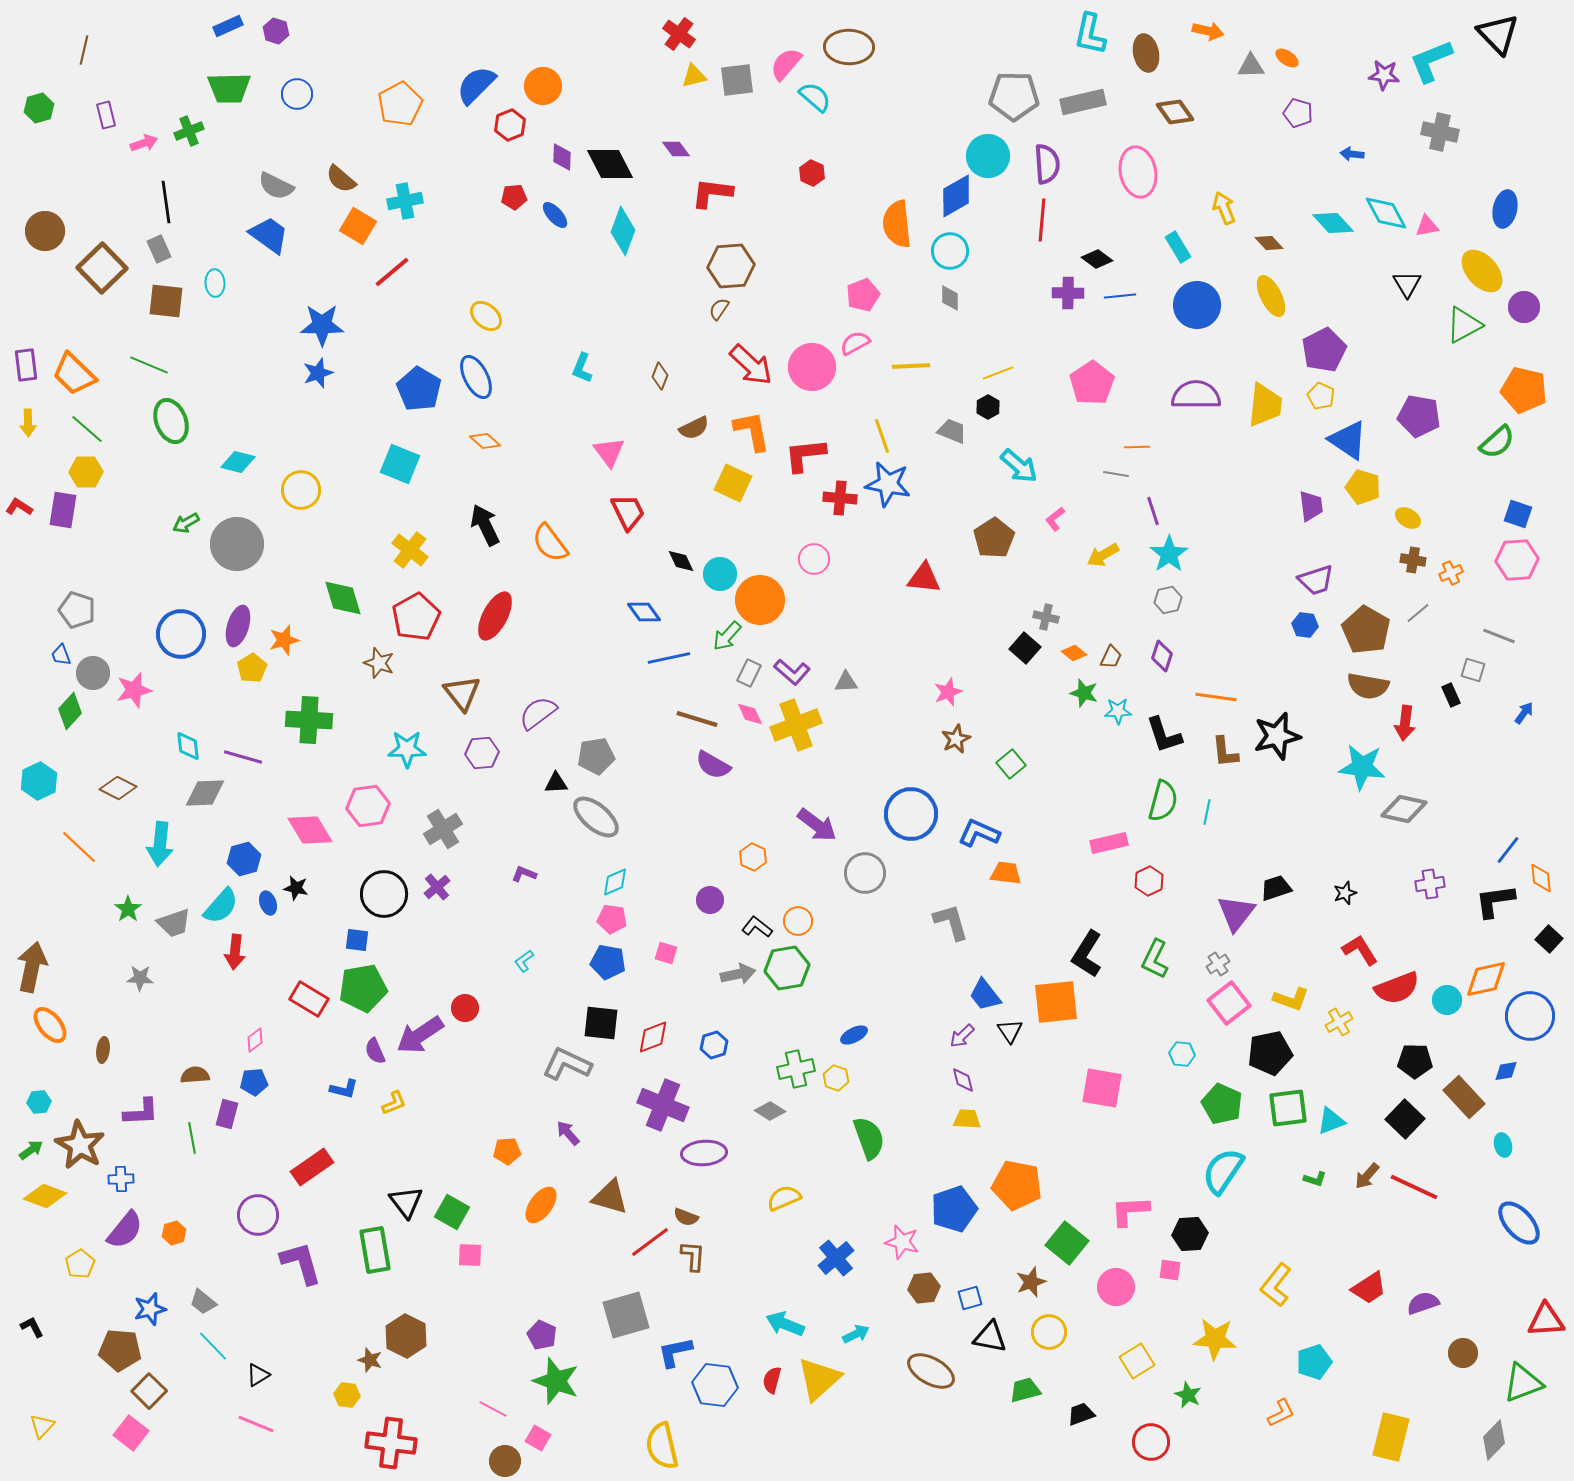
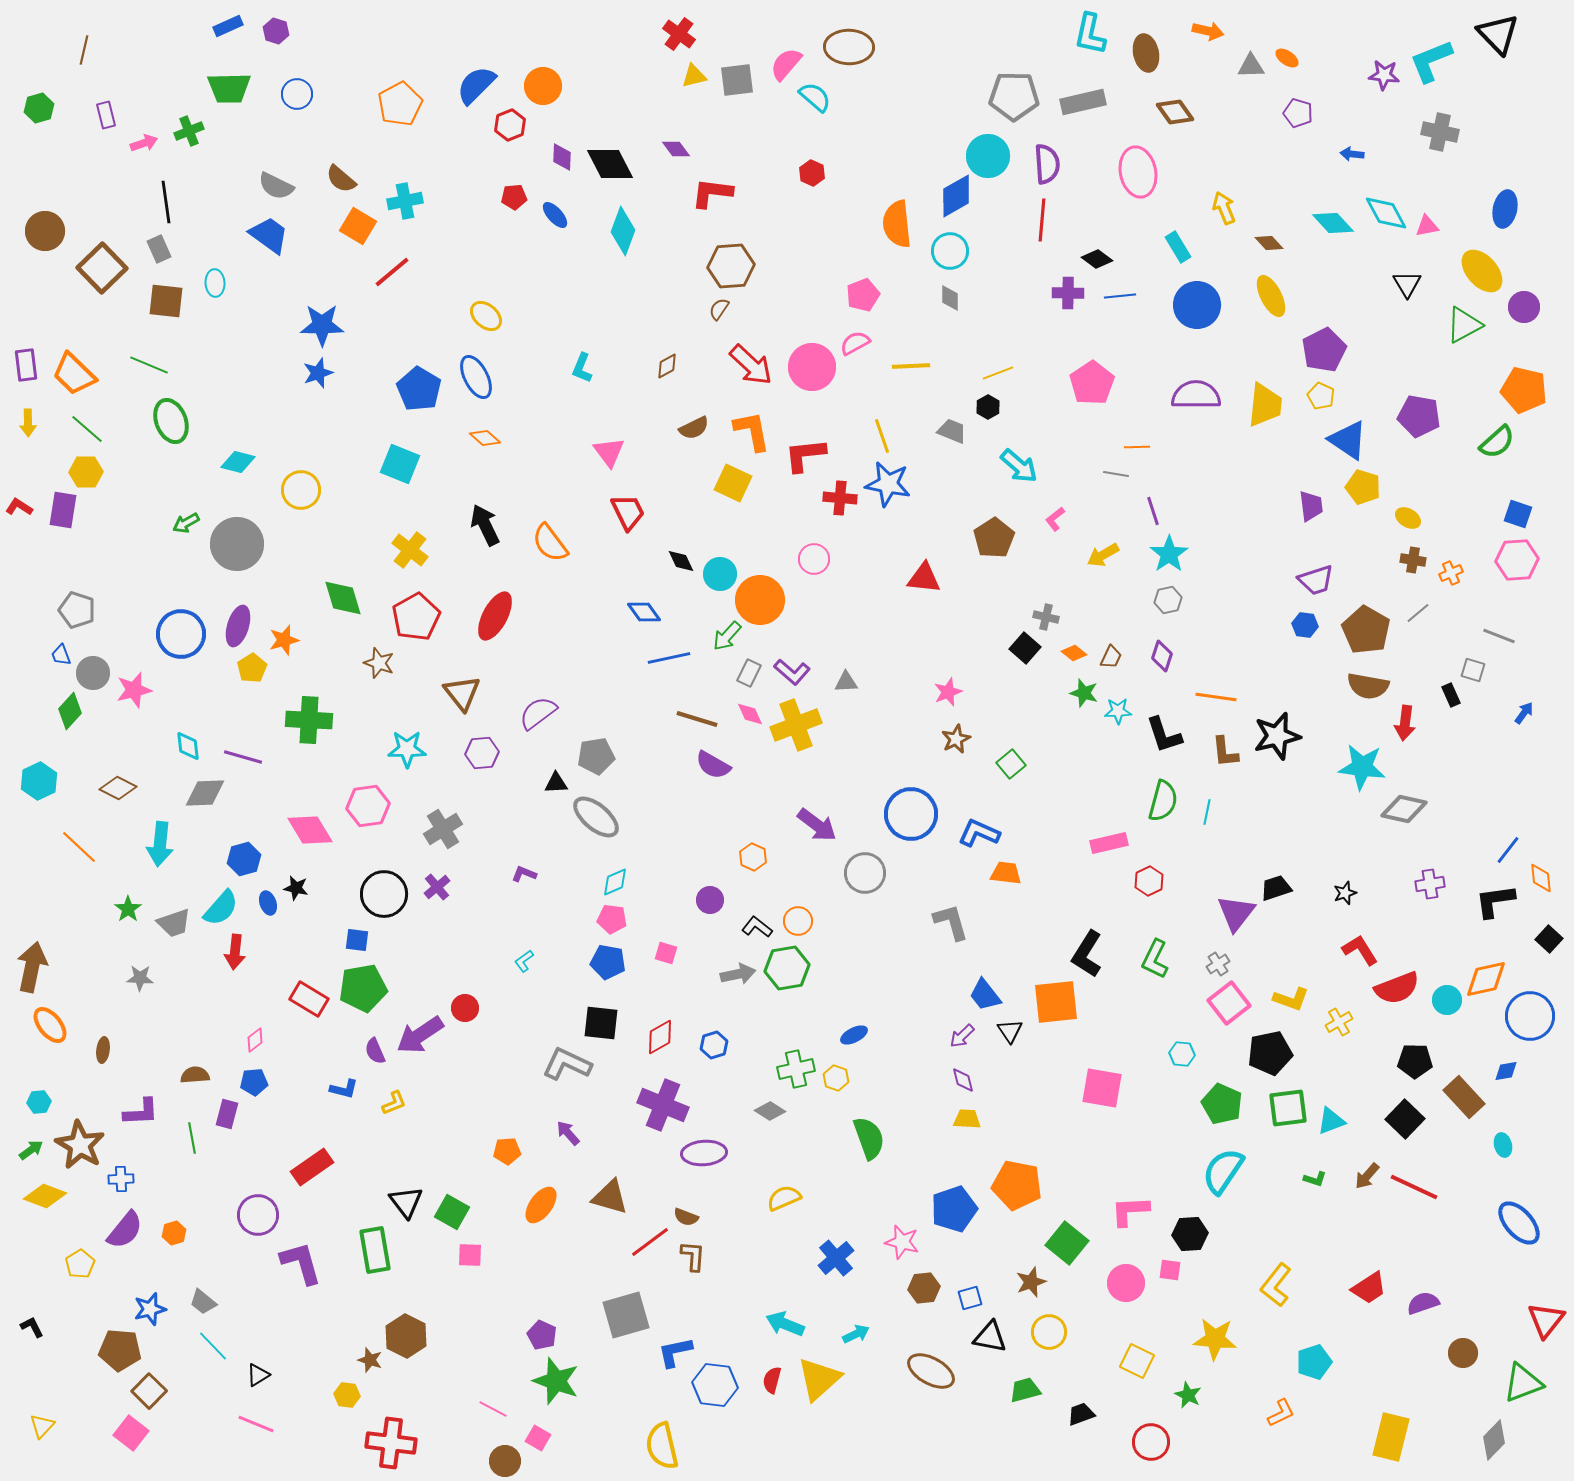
brown diamond at (660, 376): moved 7 px right, 10 px up; rotated 40 degrees clockwise
orange diamond at (485, 441): moved 3 px up
cyan semicircle at (221, 906): moved 2 px down
red diamond at (653, 1037): moved 7 px right; rotated 9 degrees counterclockwise
pink circle at (1116, 1287): moved 10 px right, 4 px up
red triangle at (1546, 1320): rotated 48 degrees counterclockwise
yellow square at (1137, 1361): rotated 32 degrees counterclockwise
